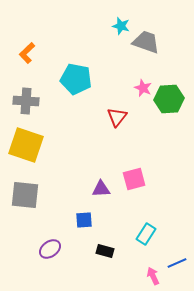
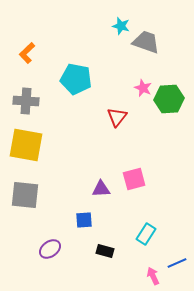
yellow square: rotated 9 degrees counterclockwise
